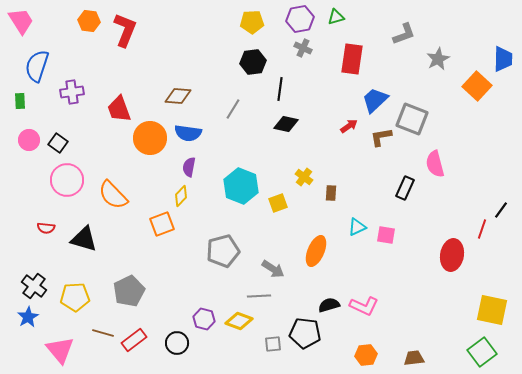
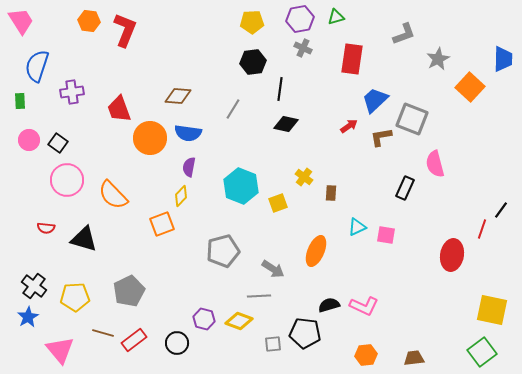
orange square at (477, 86): moved 7 px left, 1 px down
